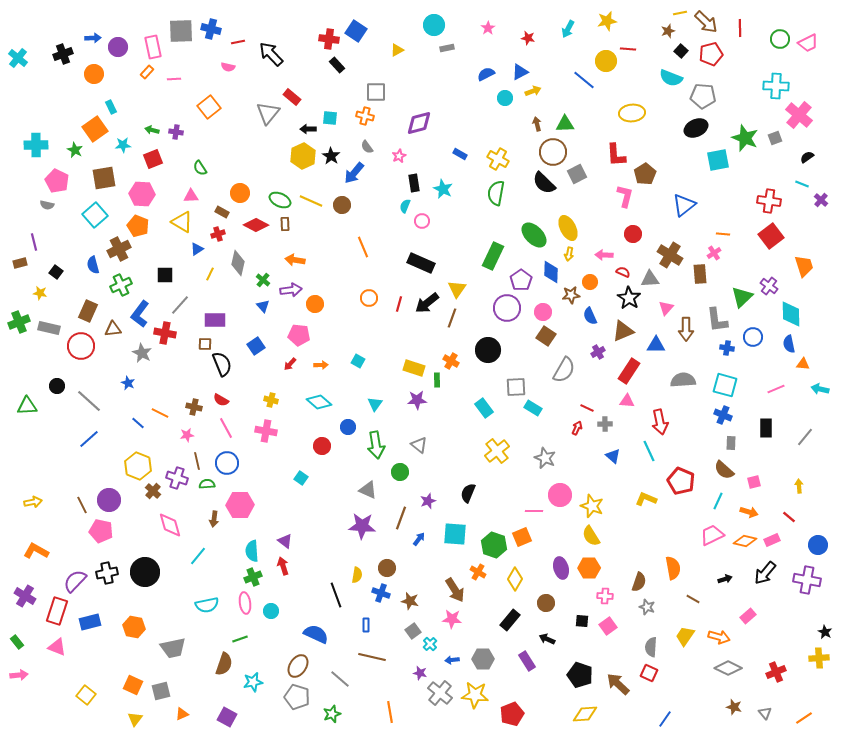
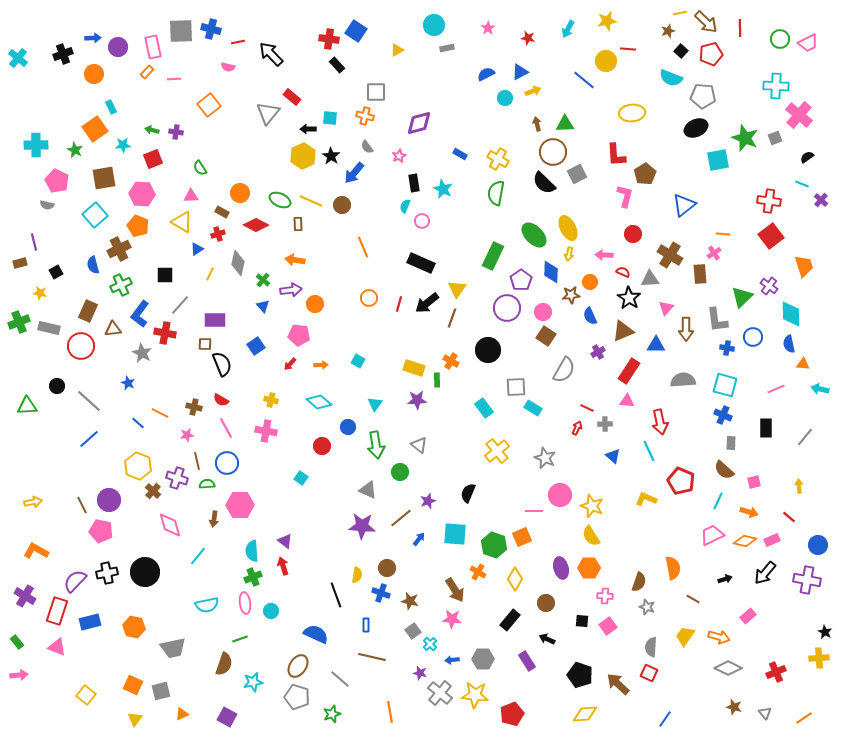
orange square at (209, 107): moved 2 px up
brown rectangle at (285, 224): moved 13 px right
black square at (56, 272): rotated 24 degrees clockwise
brown line at (401, 518): rotated 30 degrees clockwise
